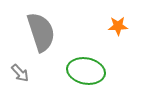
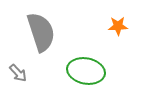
gray arrow: moved 2 px left
